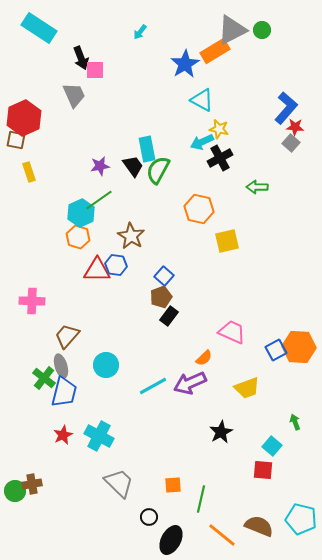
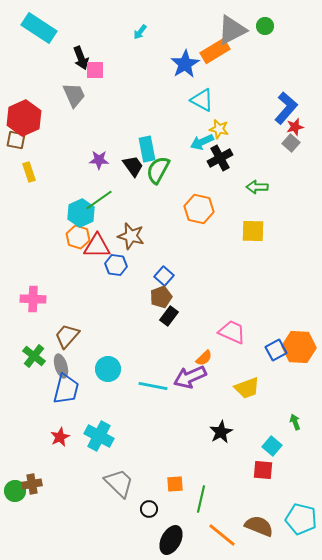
green circle at (262, 30): moved 3 px right, 4 px up
red star at (295, 127): rotated 18 degrees counterclockwise
purple star at (100, 166): moved 1 px left, 6 px up; rotated 12 degrees clockwise
brown star at (131, 236): rotated 16 degrees counterclockwise
yellow square at (227, 241): moved 26 px right, 10 px up; rotated 15 degrees clockwise
red triangle at (97, 270): moved 24 px up
pink cross at (32, 301): moved 1 px right, 2 px up
cyan circle at (106, 365): moved 2 px right, 4 px down
green cross at (44, 378): moved 10 px left, 22 px up
purple arrow at (190, 383): moved 6 px up
cyan line at (153, 386): rotated 40 degrees clockwise
blue trapezoid at (64, 392): moved 2 px right, 3 px up
red star at (63, 435): moved 3 px left, 2 px down
orange square at (173, 485): moved 2 px right, 1 px up
black circle at (149, 517): moved 8 px up
